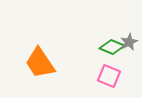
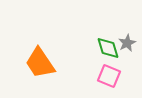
gray star: moved 2 px left, 1 px down
green diamond: moved 4 px left, 1 px down; rotated 50 degrees clockwise
